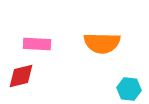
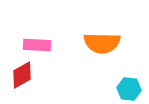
pink rectangle: moved 1 px down
red diamond: moved 1 px right, 1 px up; rotated 16 degrees counterclockwise
